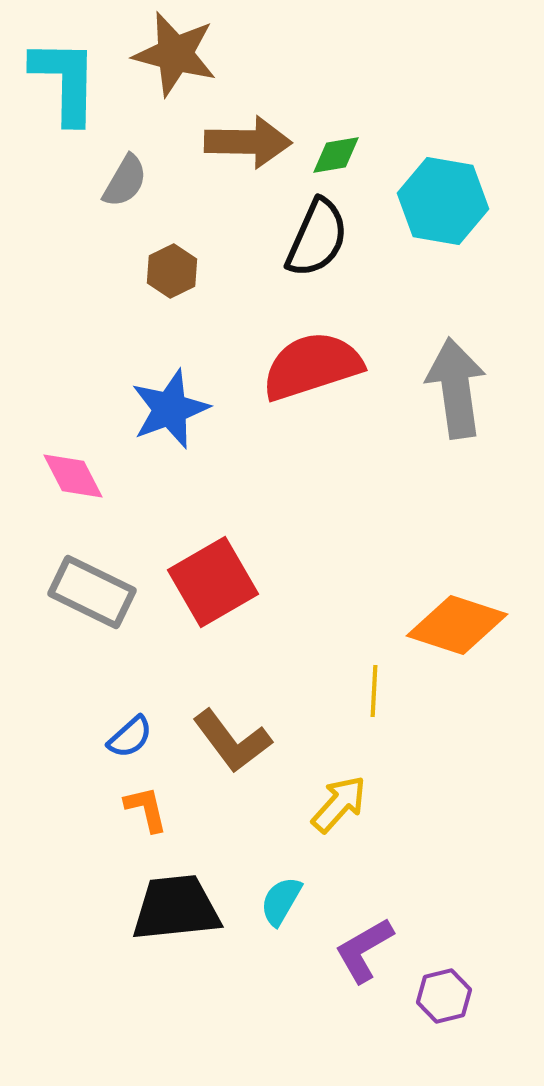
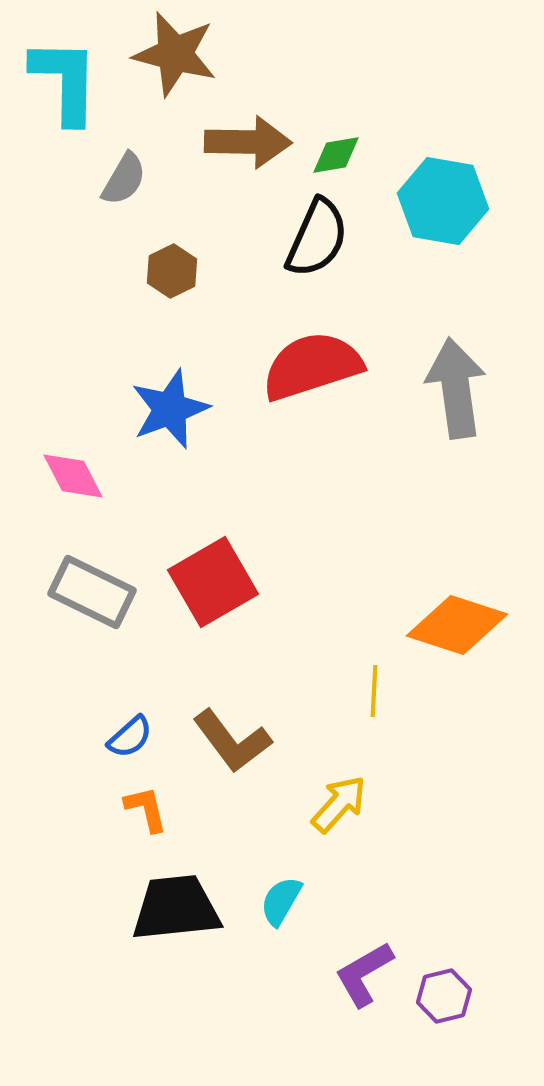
gray semicircle: moved 1 px left, 2 px up
purple L-shape: moved 24 px down
